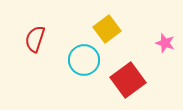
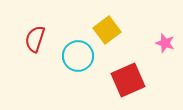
yellow square: moved 1 px down
cyan circle: moved 6 px left, 4 px up
red square: rotated 12 degrees clockwise
